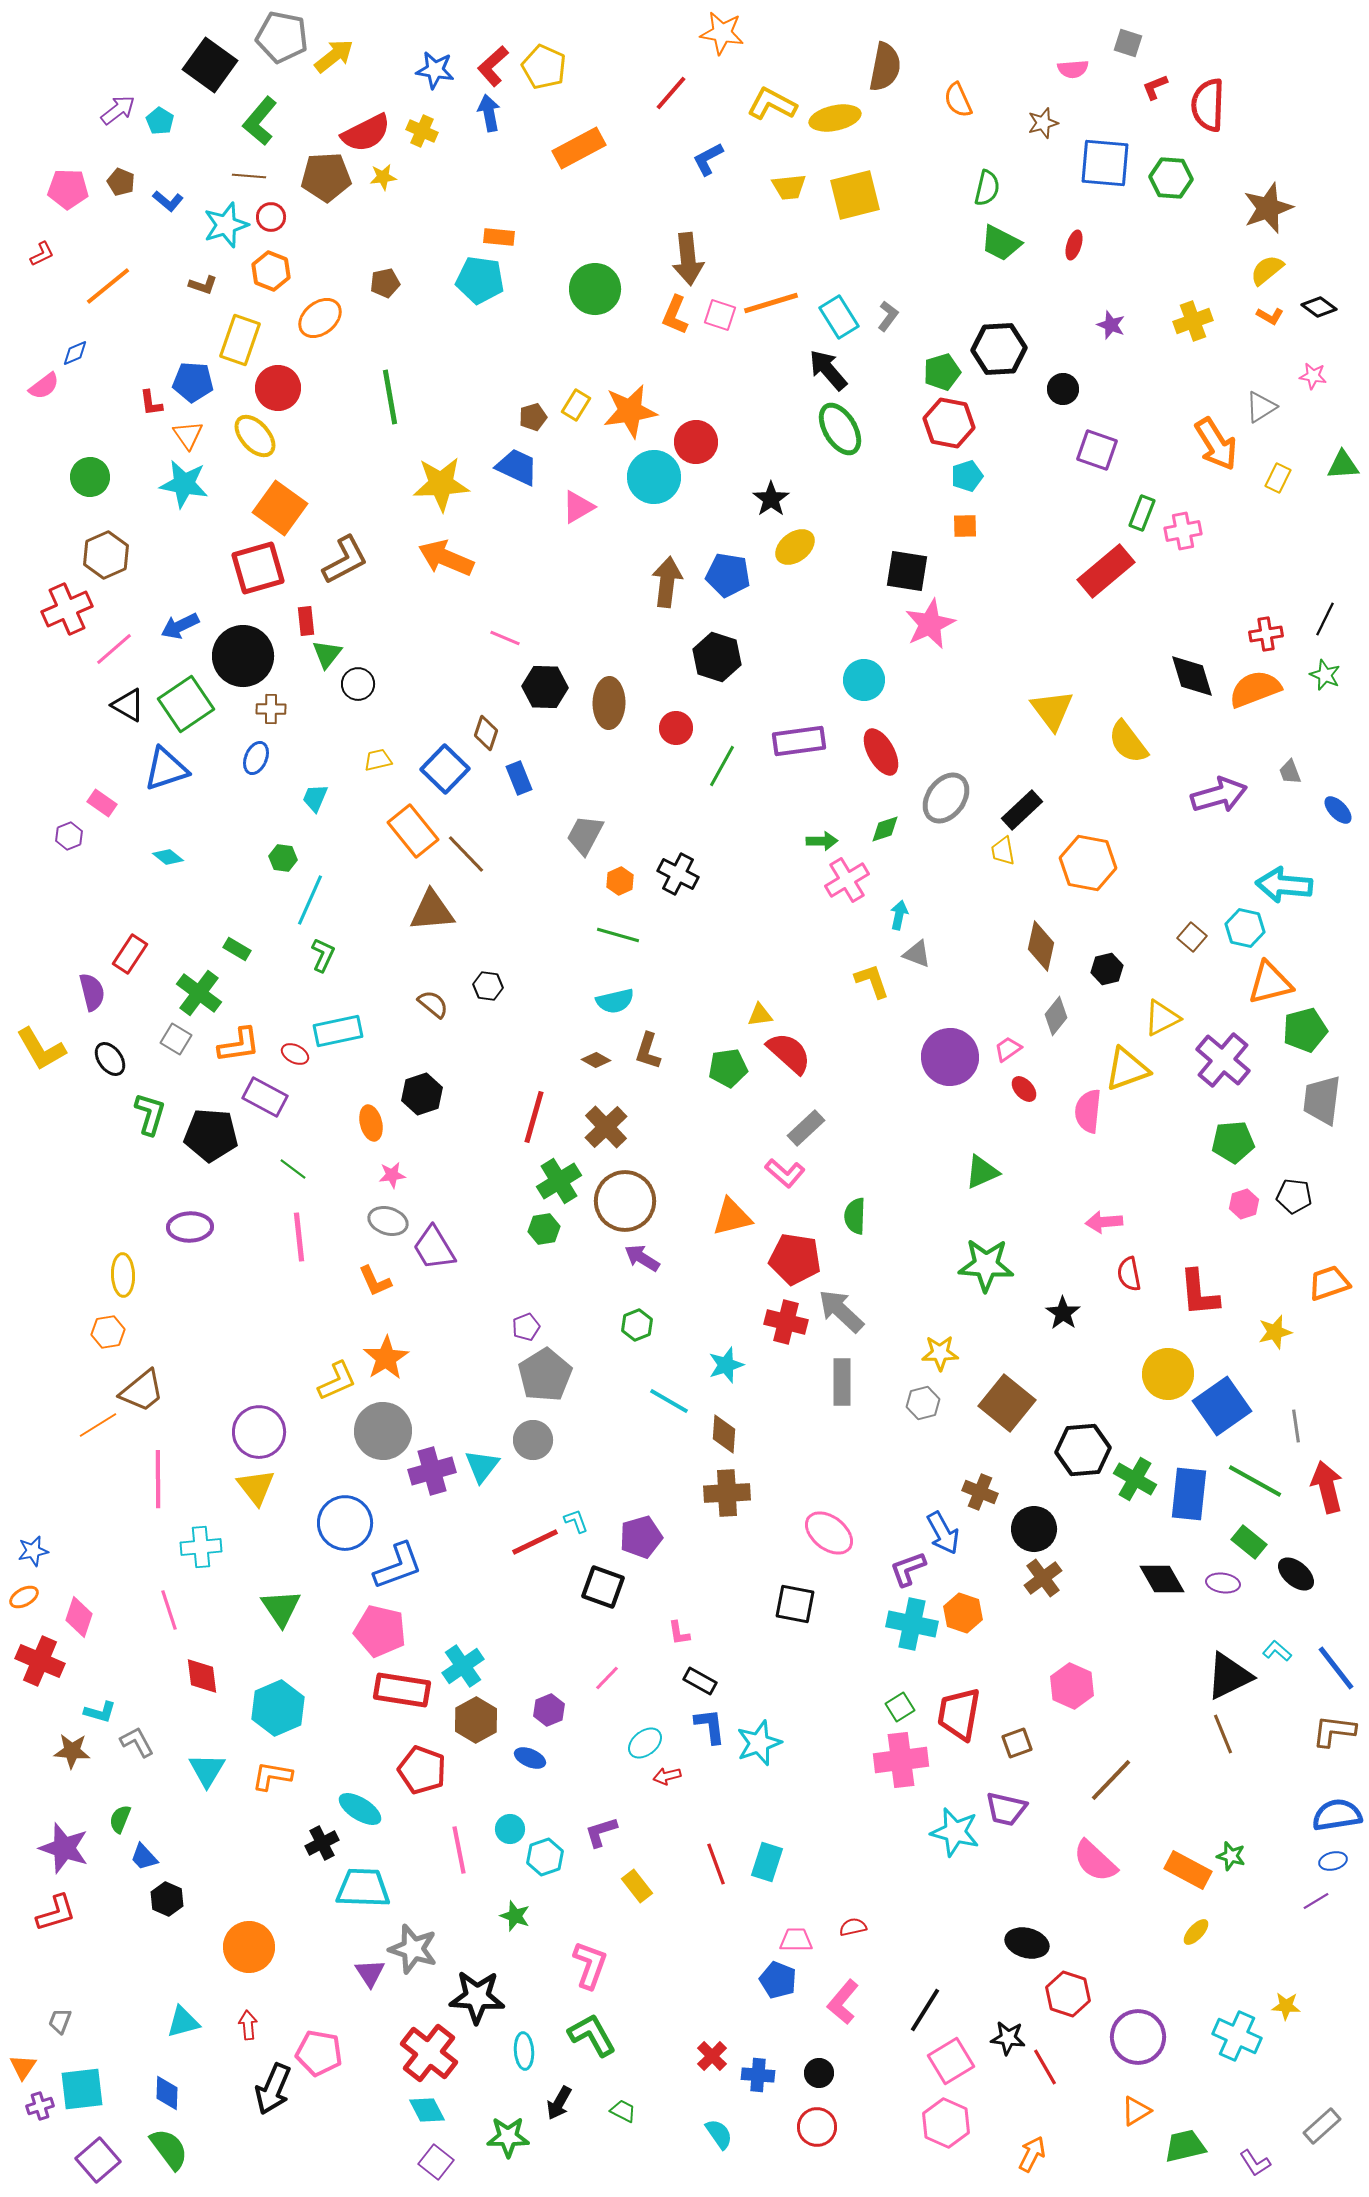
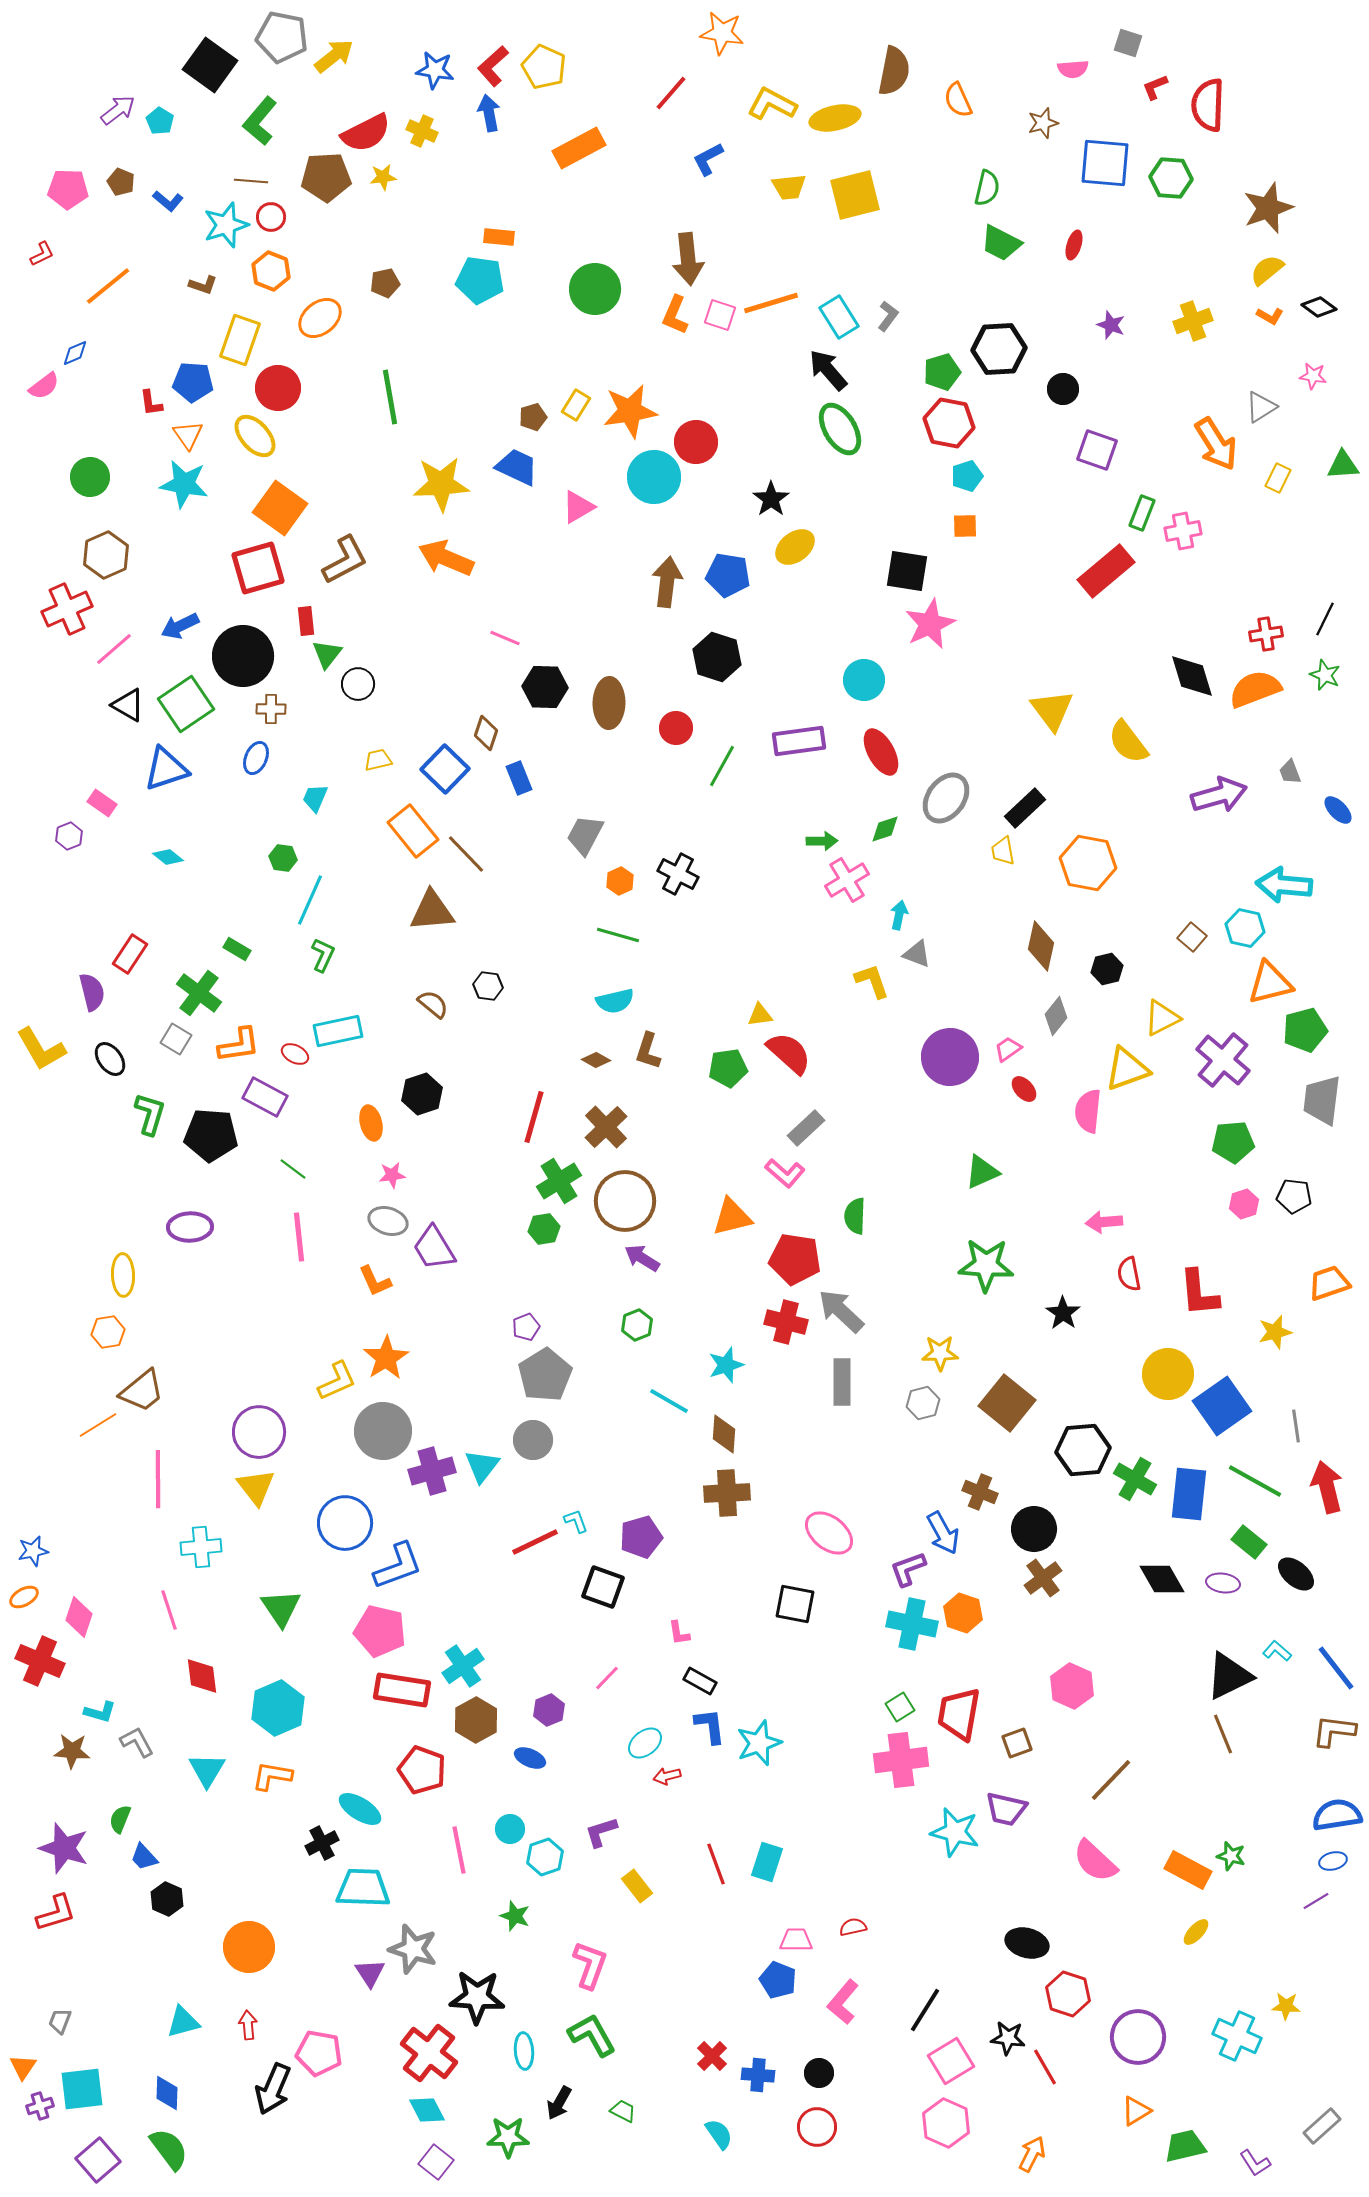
brown semicircle at (885, 67): moved 9 px right, 4 px down
brown line at (249, 176): moved 2 px right, 5 px down
black rectangle at (1022, 810): moved 3 px right, 2 px up
